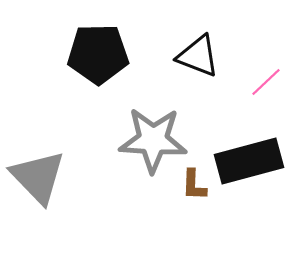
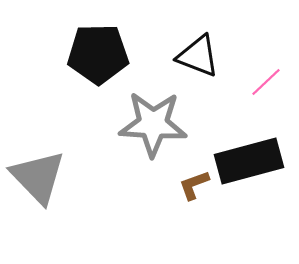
gray star: moved 16 px up
brown L-shape: rotated 68 degrees clockwise
